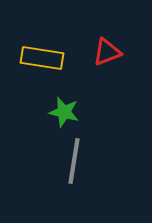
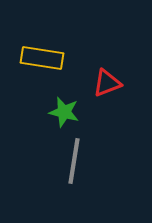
red triangle: moved 31 px down
